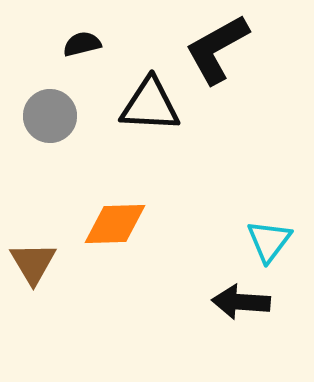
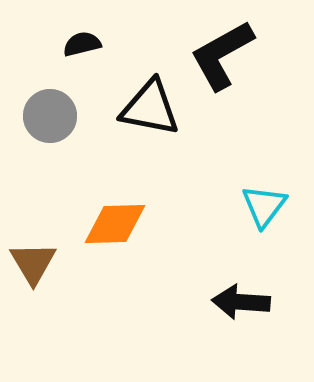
black L-shape: moved 5 px right, 6 px down
black triangle: moved 3 px down; rotated 8 degrees clockwise
cyan triangle: moved 5 px left, 35 px up
